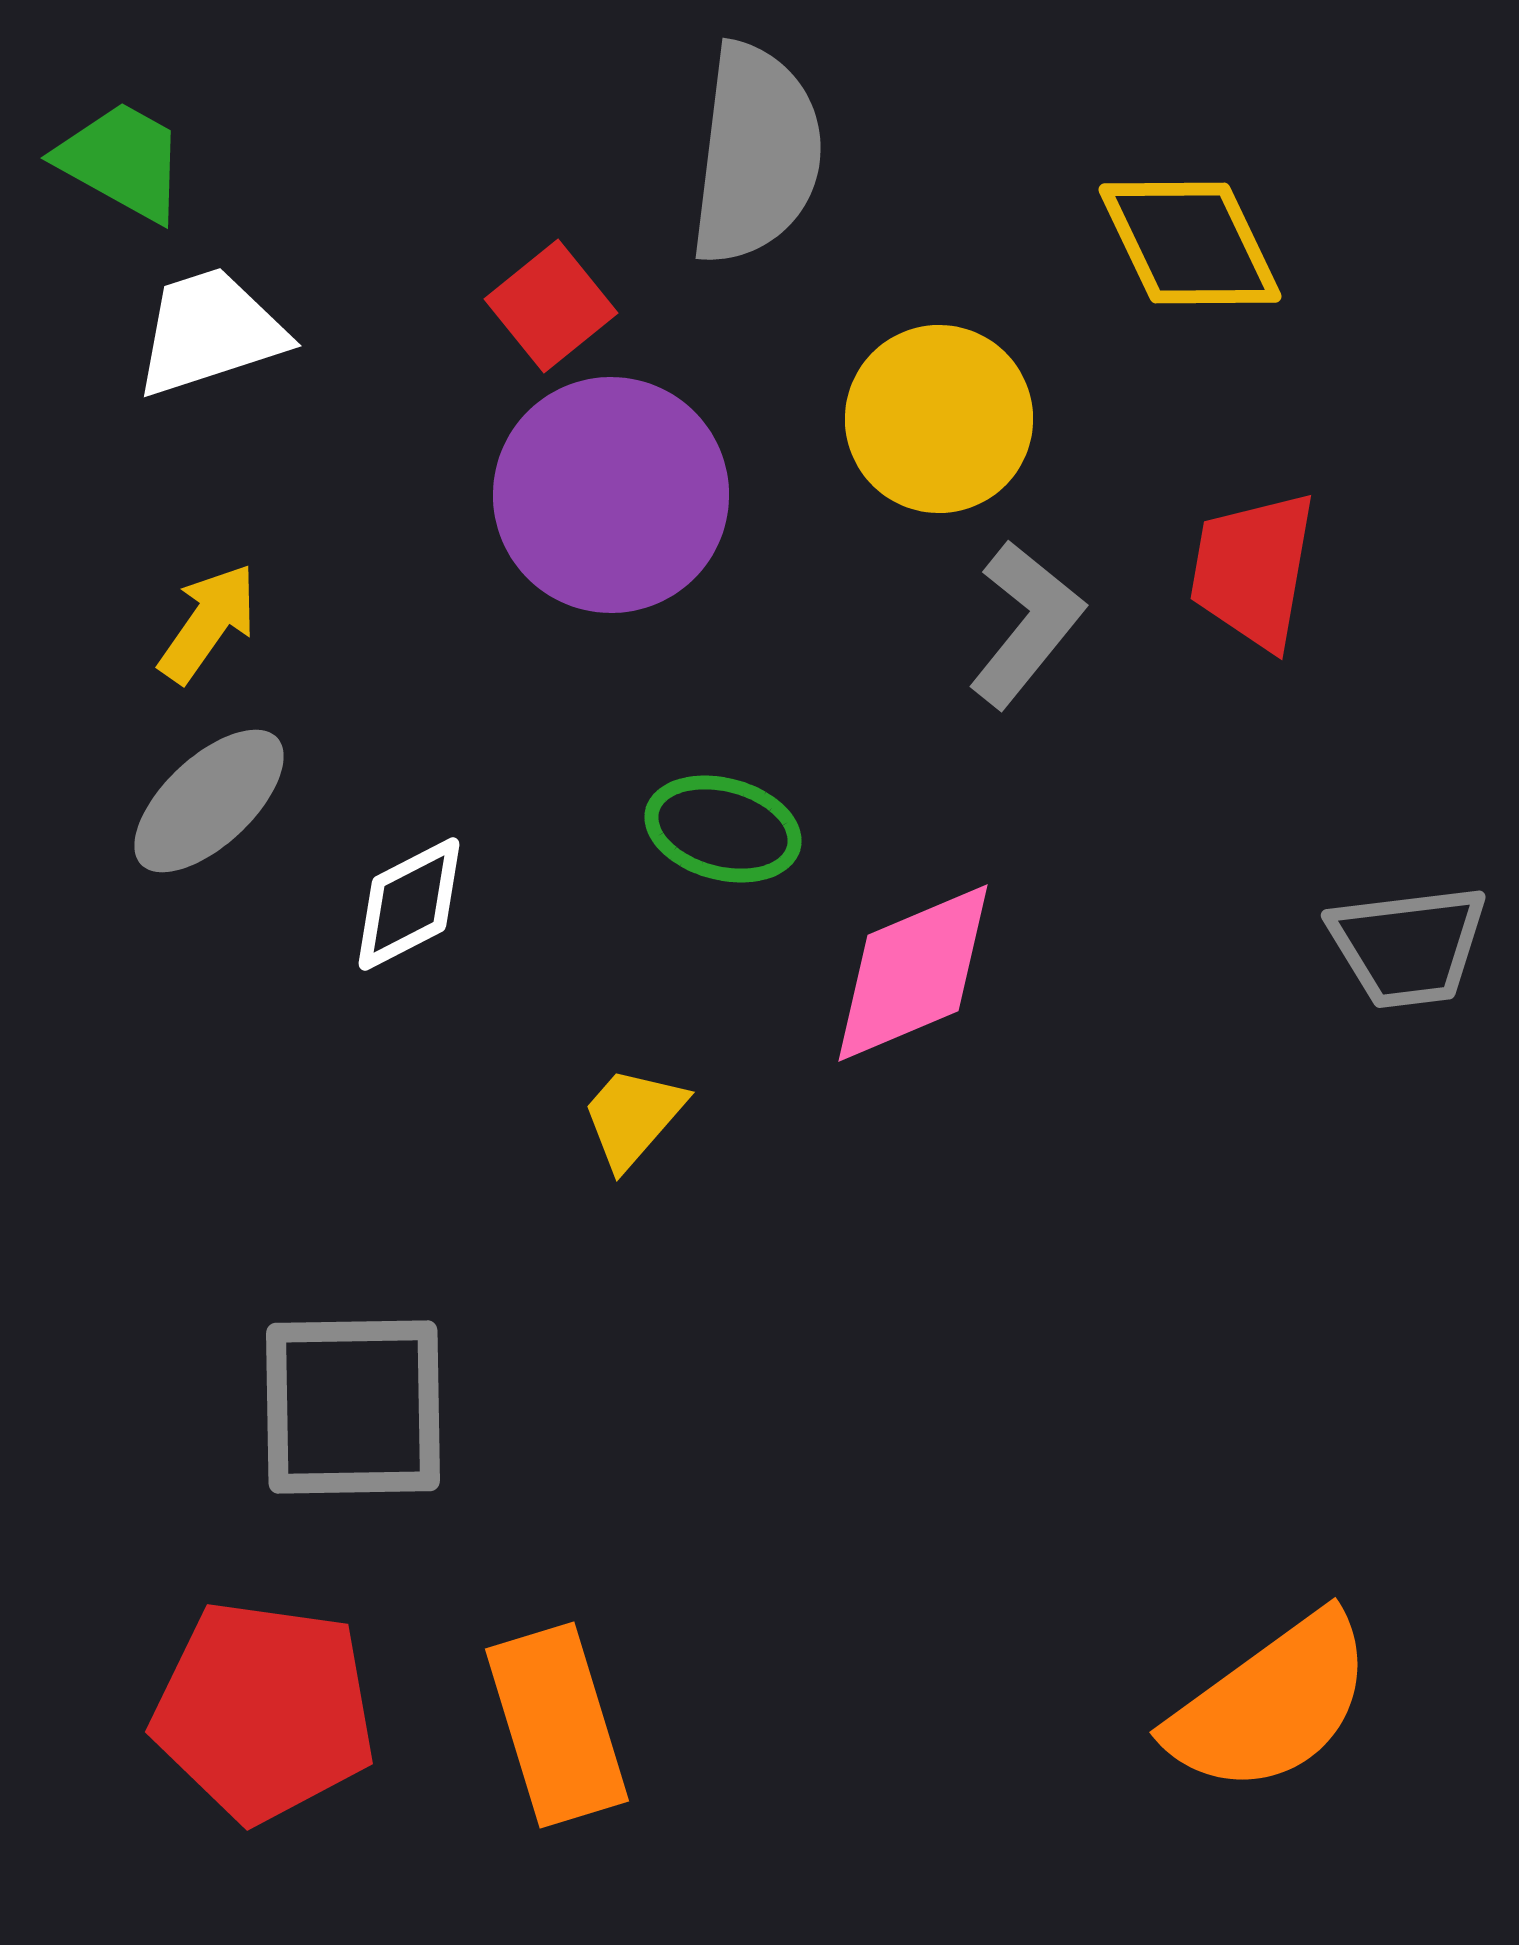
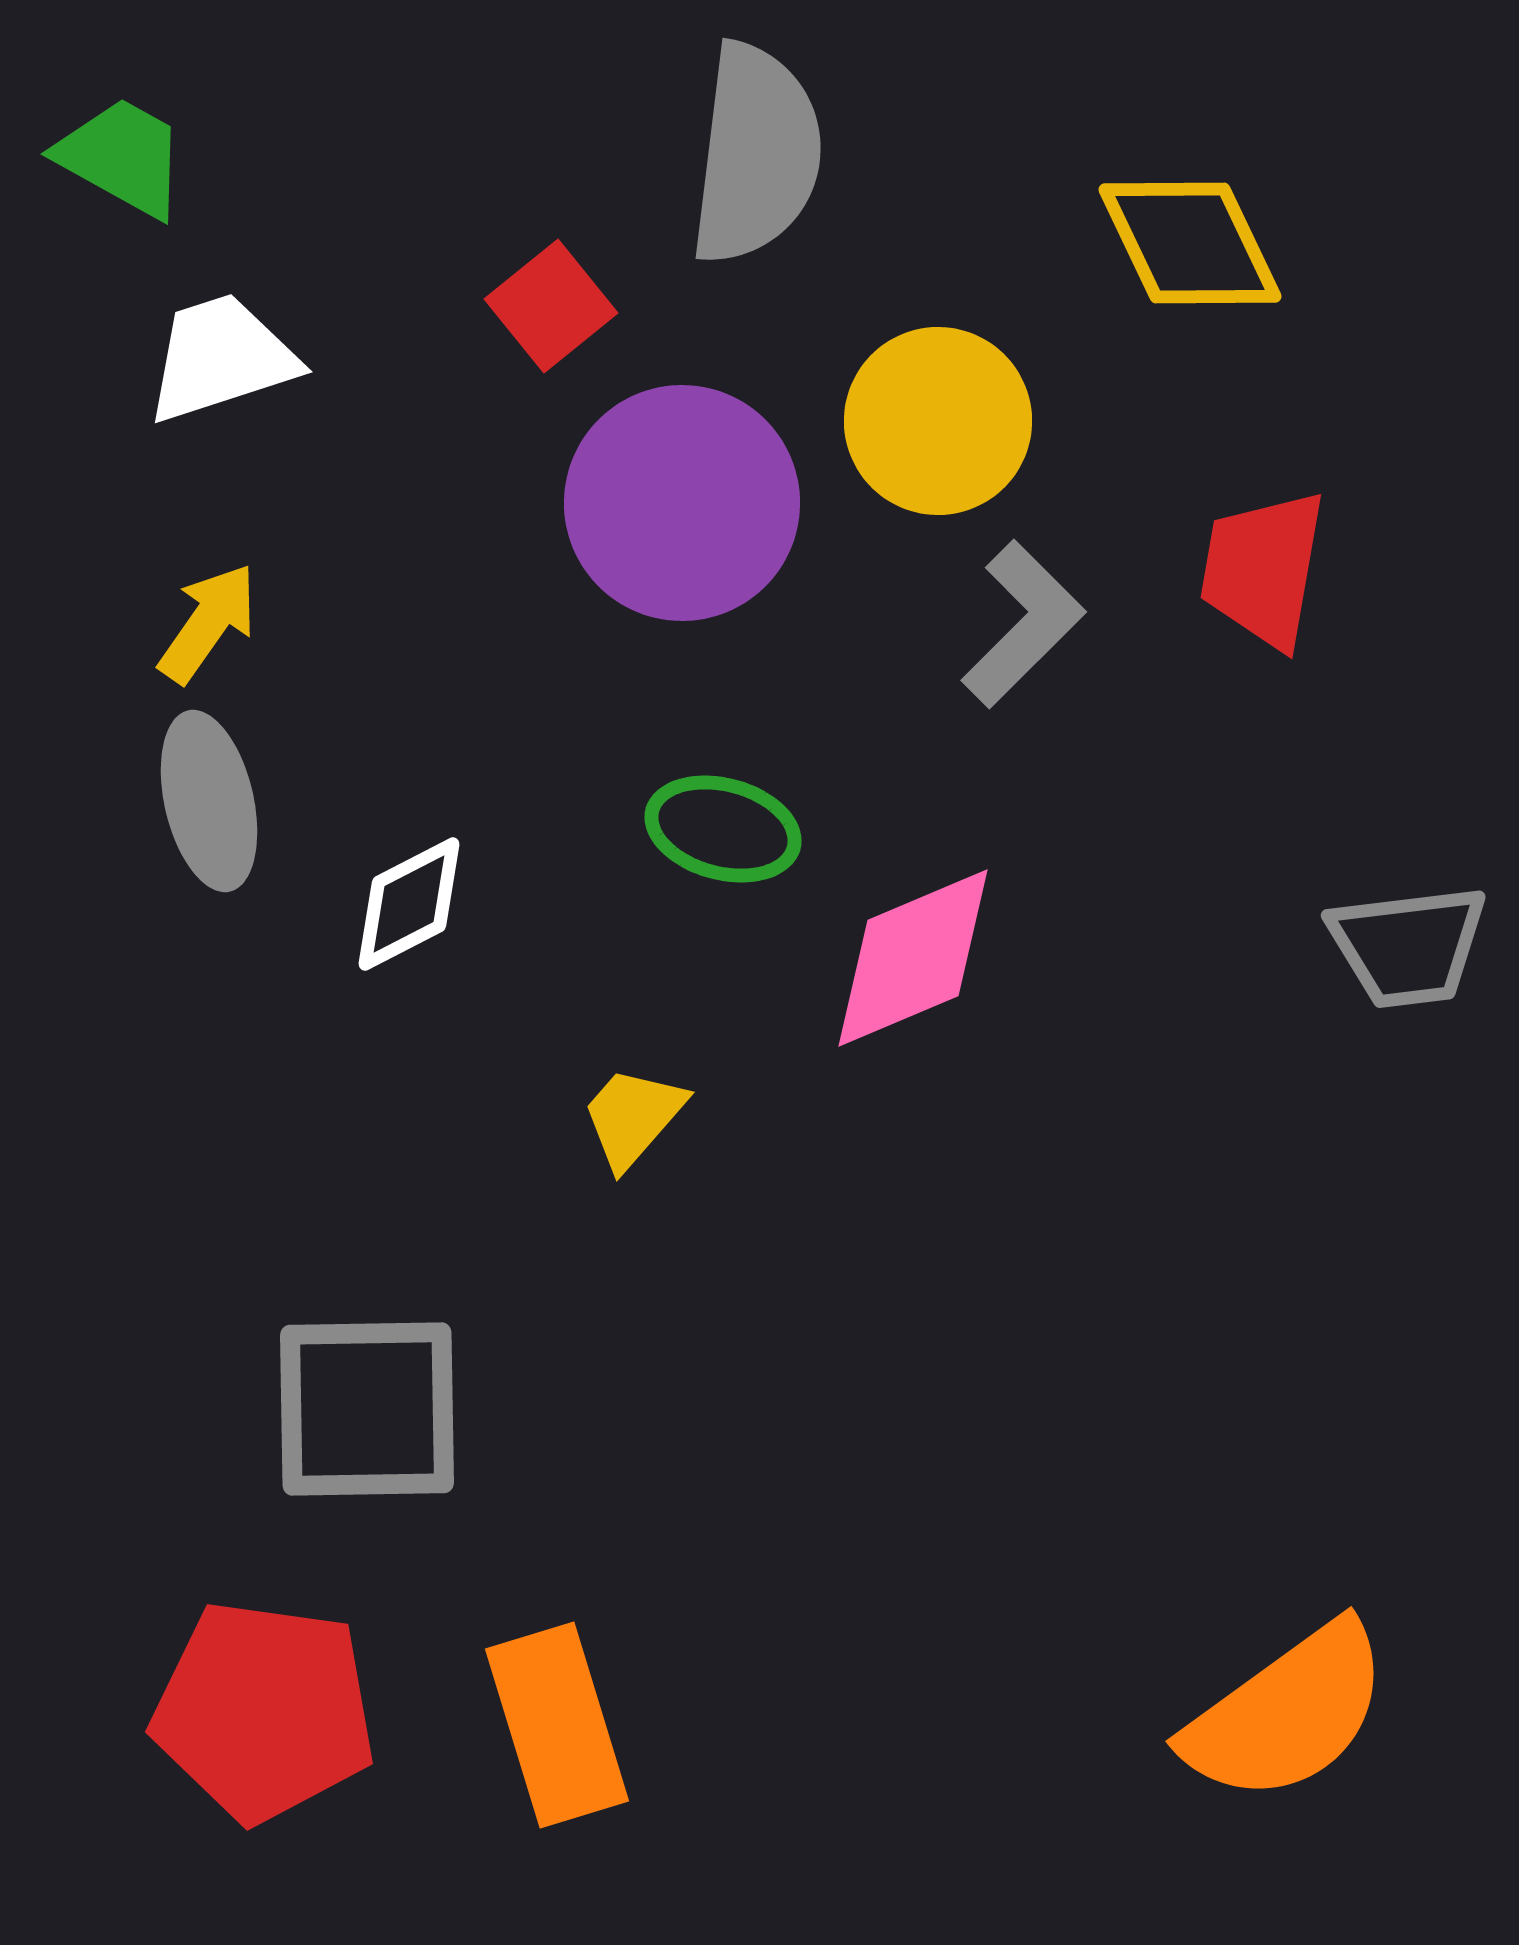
green trapezoid: moved 4 px up
white trapezoid: moved 11 px right, 26 px down
yellow circle: moved 1 px left, 2 px down
purple circle: moved 71 px right, 8 px down
red trapezoid: moved 10 px right, 1 px up
gray L-shape: moved 3 px left; rotated 6 degrees clockwise
gray ellipse: rotated 60 degrees counterclockwise
pink diamond: moved 15 px up
gray square: moved 14 px right, 2 px down
orange semicircle: moved 16 px right, 9 px down
